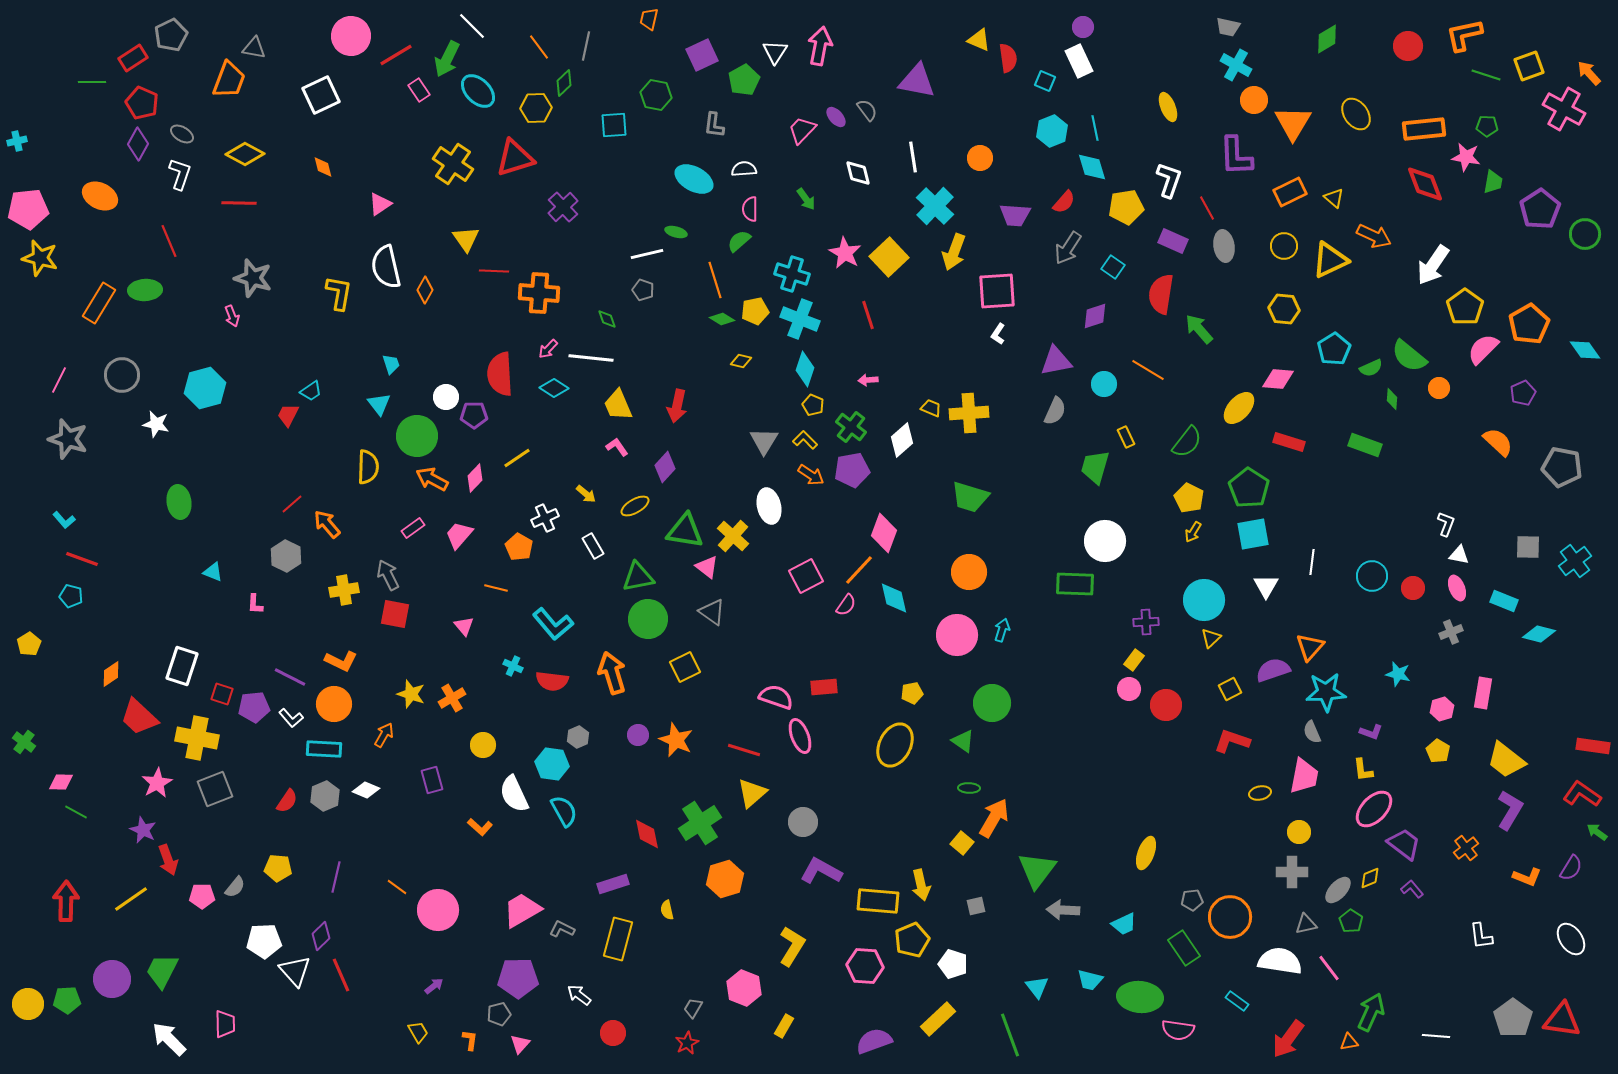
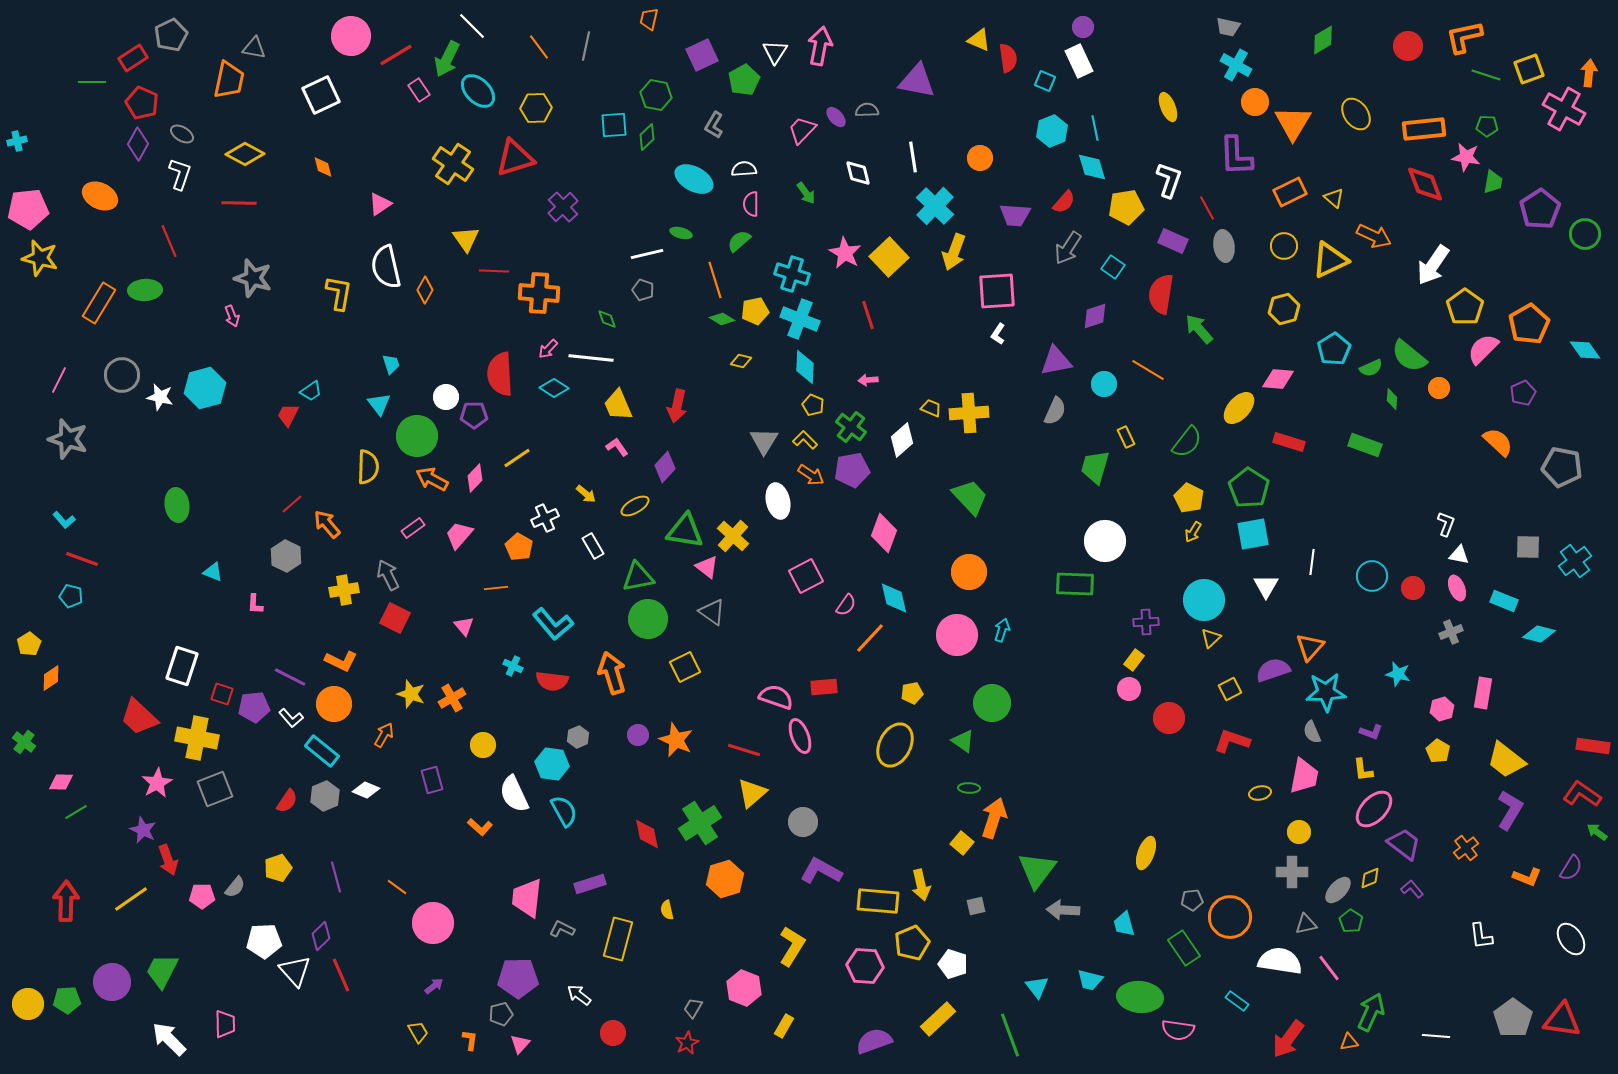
orange L-shape at (1464, 35): moved 2 px down
green diamond at (1327, 39): moved 4 px left, 1 px down
yellow square at (1529, 66): moved 3 px down
orange arrow at (1589, 73): rotated 48 degrees clockwise
orange trapezoid at (229, 80): rotated 9 degrees counterclockwise
green diamond at (564, 83): moved 83 px right, 54 px down
orange circle at (1254, 100): moved 1 px right, 2 px down
gray semicircle at (867, 110): rotated 55 degrees counterclockwise
gray L-shape at (714, 125): rotated 24 degrees clockwise
green arrow at (806, 199): moved 6 px up
pink semicircle at (750, 209): moved 1 px right, 5 px up
green ellipse at (676, 232): moved 5 px right, 1 px down
yellow hexagon at (1284, 309): rotated 20 degrees counterclockwise
cyan diamond at (805, 369): moved 2 px up; rotated 16 degrees counterclockwise
white star at (156, 424): moved 4 px right, 27 px up
green trapezoid at (970, 497): rotated 150 degrees counterclockwise
green ellipse at (179, 502): moved 2 px left, 3 px down
white ellipse at (769, 506): moved 9 px right, 5 px up
orange line at (859, 570): moved 11 px right, 68 px down
orange line at (496, 588): rotated 20 degrees counterclockwise
red square at (395, 614): moved 4 px down; rotated 16 degrees clockwise
orange diamond at (111, 674): moved 60 px left, 4 px down
red circle at (1166, 705): moved 3 px right, 13 px down
cyan rectangle at (324, 749): moved 2 px left, 2 px down; rotated 36 degrees clockwise
green line at (76, 812): rotated 60 degrees counterclockwise
orange arrow at (994, 818): rotated 12 degrees counterclockwise
yellow pentagon at (278, 868): rotated 24 degrees counterclockwise
purple line at (336, 877): rotated 28 degrees counterclockwise
purple rectangle at (613, 884): moved 23 px left
pink circle at (438, 910): moved 5 px left, 13 px down
pink trapezoid at (522, 910): moved 5 px right, 12 px up; rotated 54 degrees counterclockwise
cyan trapezoid at (1124, 924): rotated 100 degrees clockwise
yellow pentagon at (912, 940): moved 3 px down
purple circle at (112, 979): moved 3 px down
gray pentagon at (499, 1014): moved 2 px right
